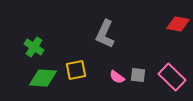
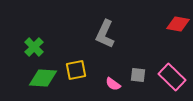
green cross: rotated 12 degrees clockwise
pink semicircle: moved 4 px left, 7 px down
